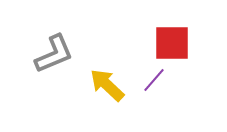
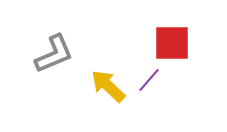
purple line: moved 5 px left
yellow arrow: moved 1 px right, 1 px down
